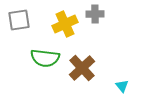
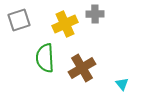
gray square: rotated 10 degrees counterclockwise
green semicircle: rotated 80 degrees clockwise
brown cross: rotated 12 degrees clockwise
cyan triangle: moved 2 px up
